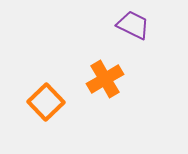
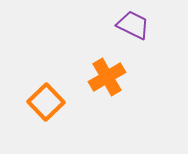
orange cross: moved 2 px right, 2 px up
